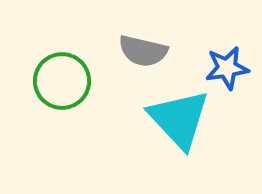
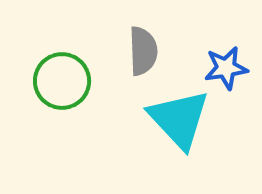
gray semicircle: rotated 105 degrees counterclockwise
blue star: moved 1 px left
